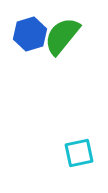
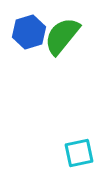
blue hexagon: moved 1 px left, 2 px up
